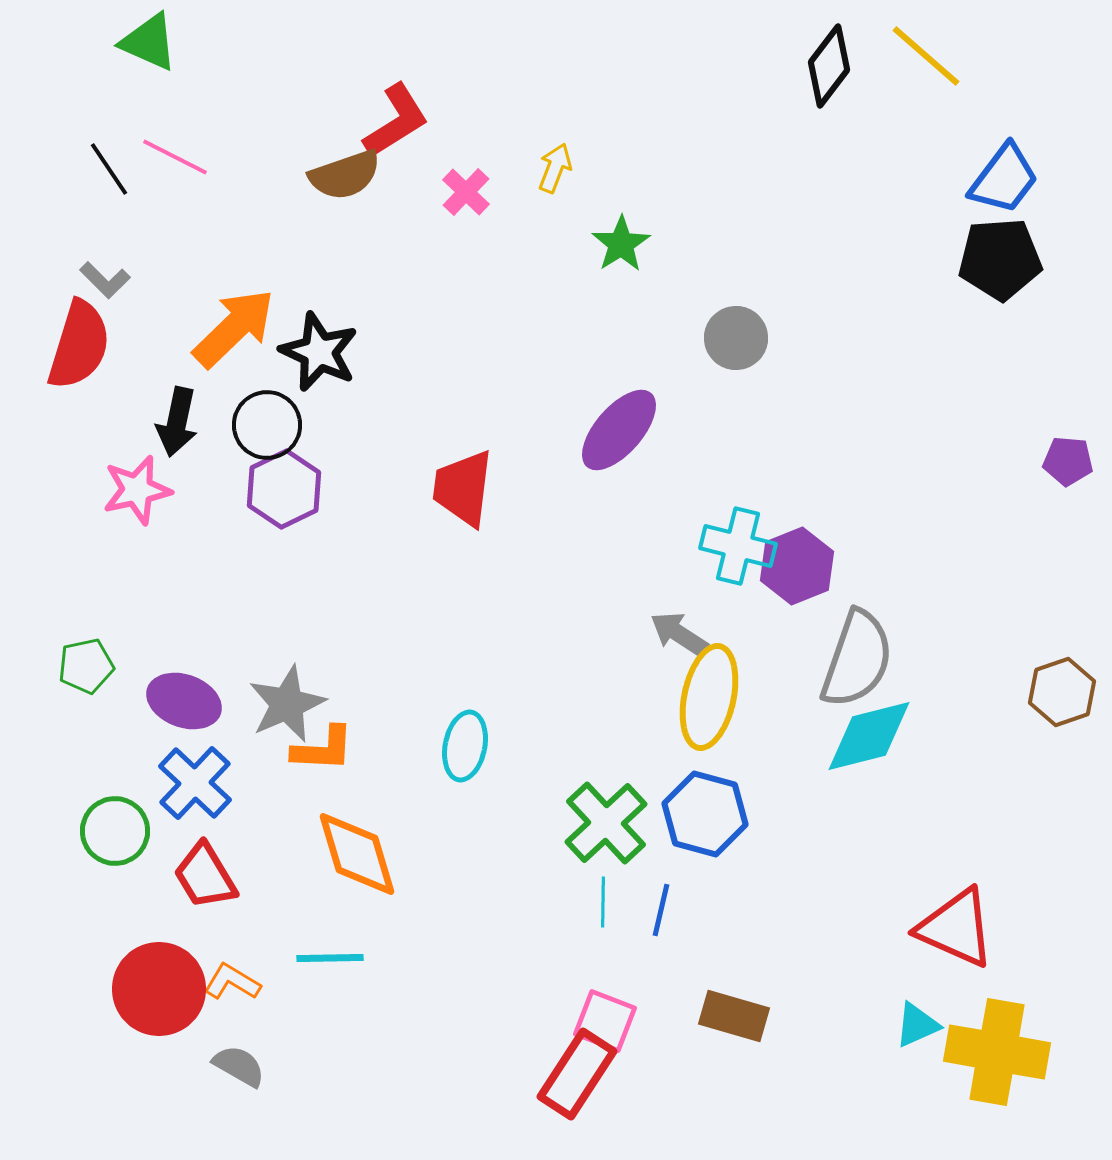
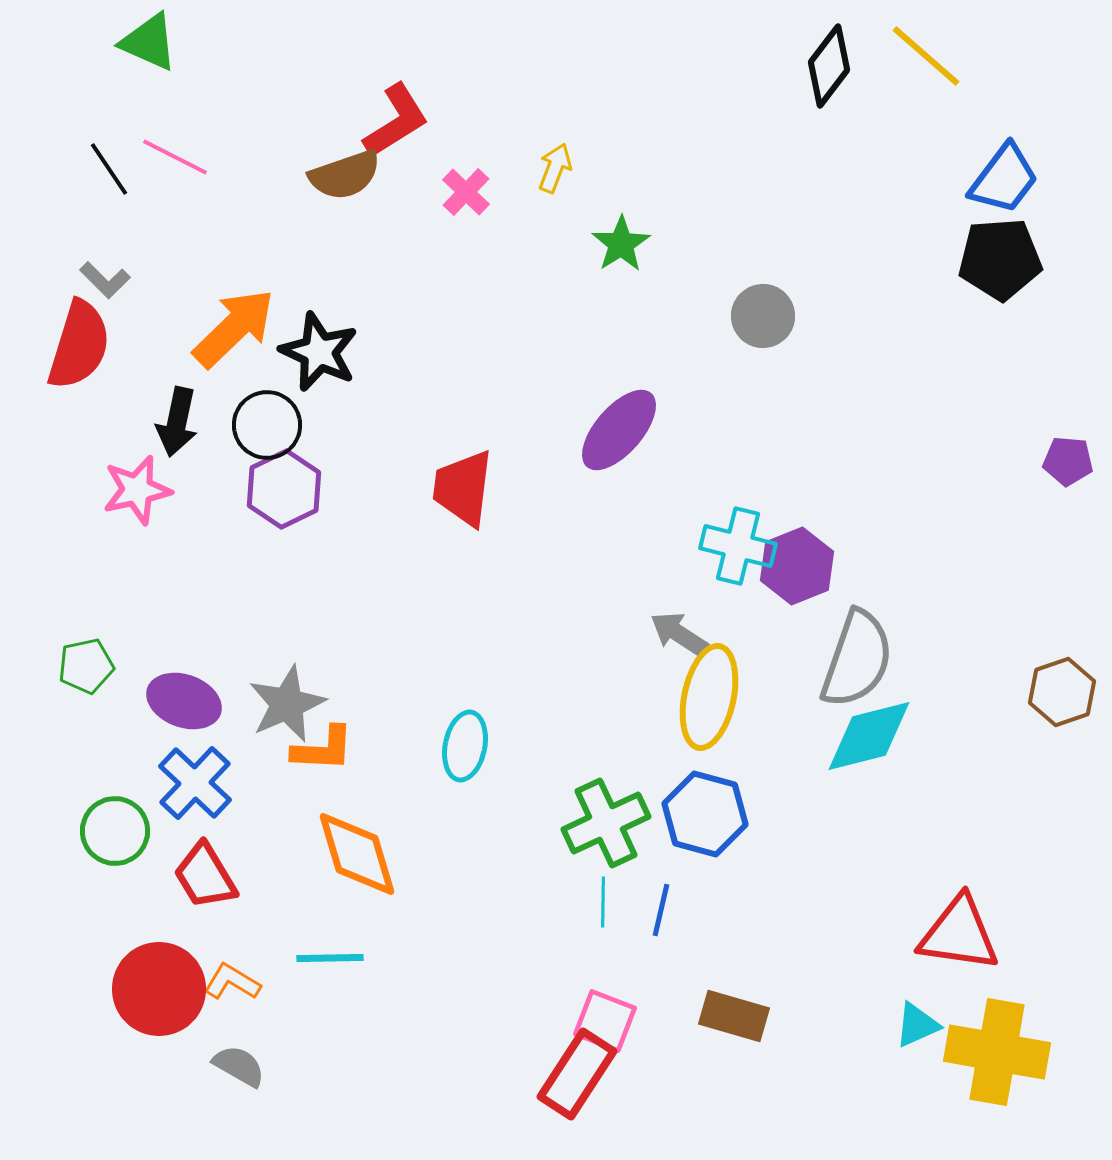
gray circle at (736, 338): moved 27 px right, 22 px up
green cross at (606, 823): rotated 18 degrees clockwise
red triangle at (956, 928): moved 3 px right, 6 px down; rotated 16 degrees counterclockwise
